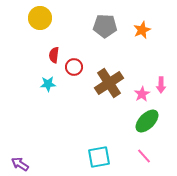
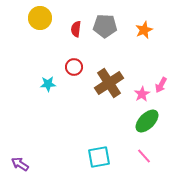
orange star: moved 2 px right
red semicircle: moved 22 px right, 26 px up
pink arrow: rotated 28 degrees clockwise
